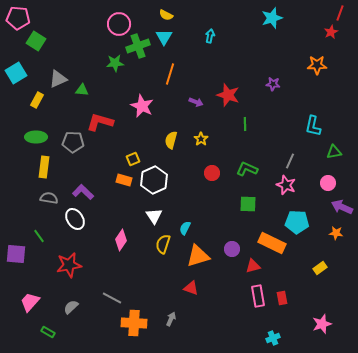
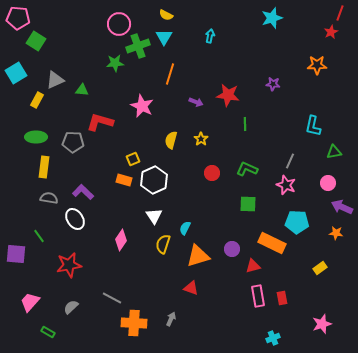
gray triangle at (58, 79): moved 3 px left, 1 px down
red star at (228, 95): rotated 10 degrees counterclockwise
